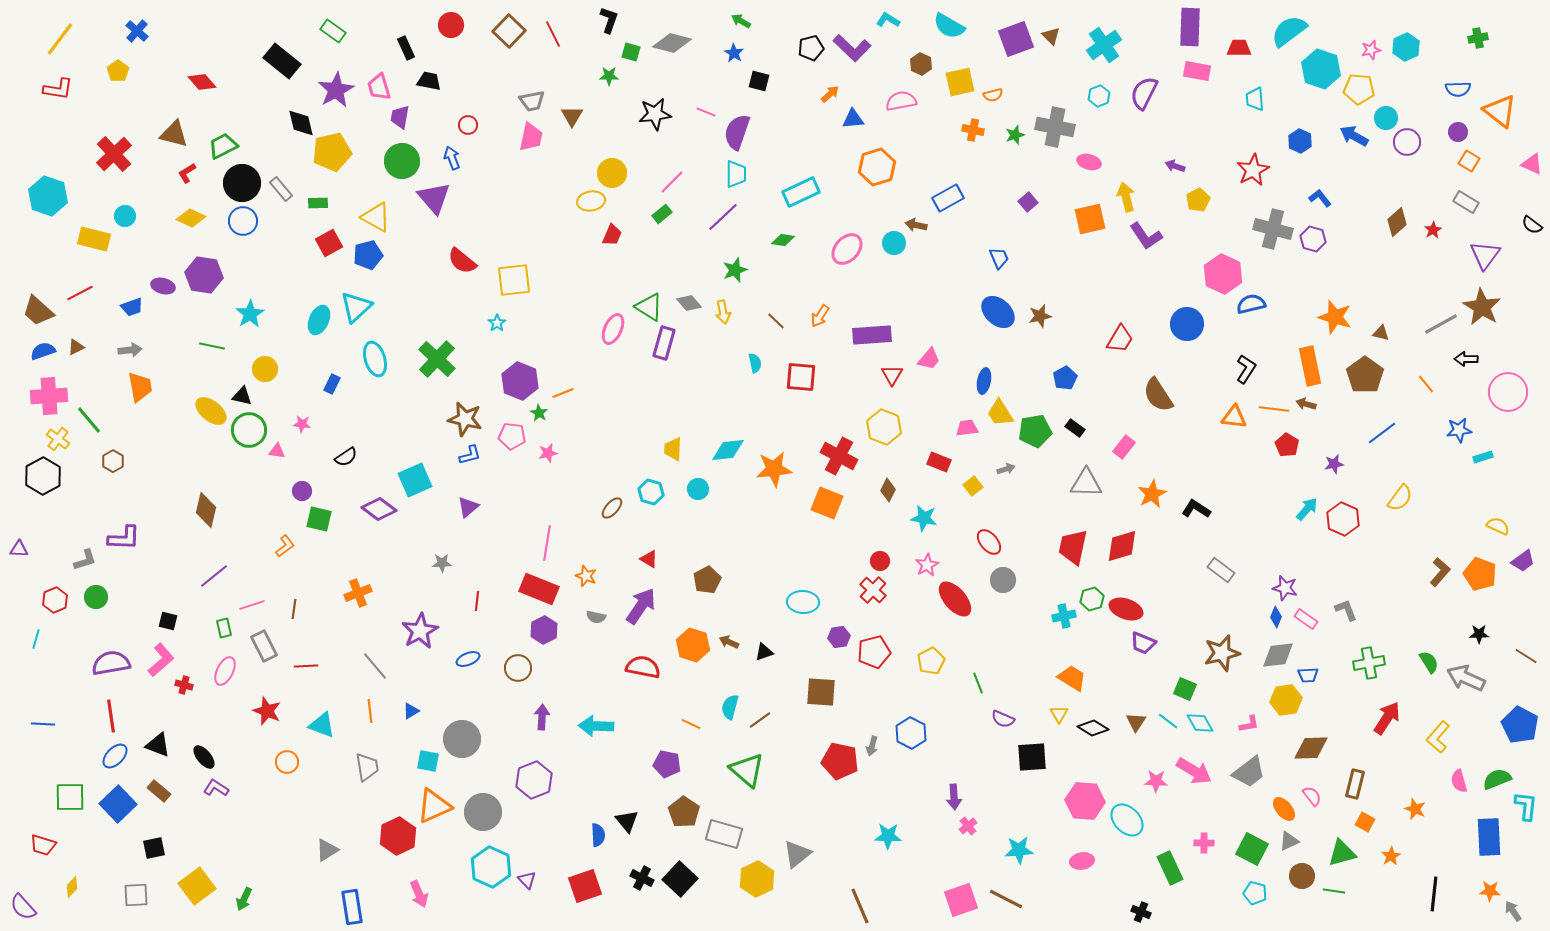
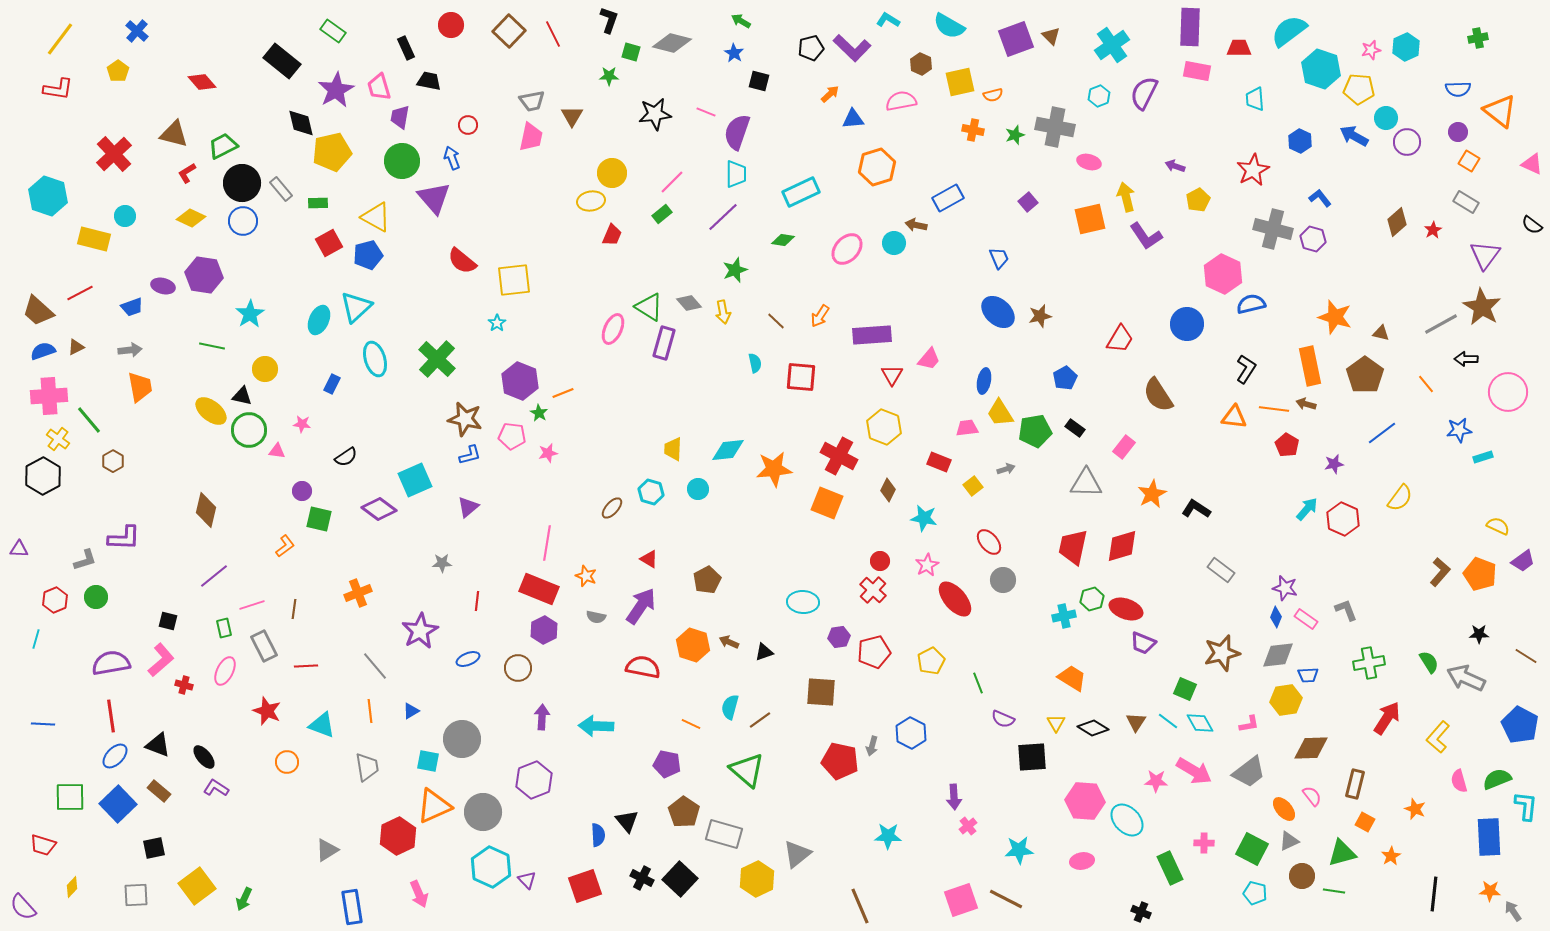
cyan cross at (1104, 45): moved 8 px right
yellow triangle at (1059, 714): moved 3 px left, 9 px down
